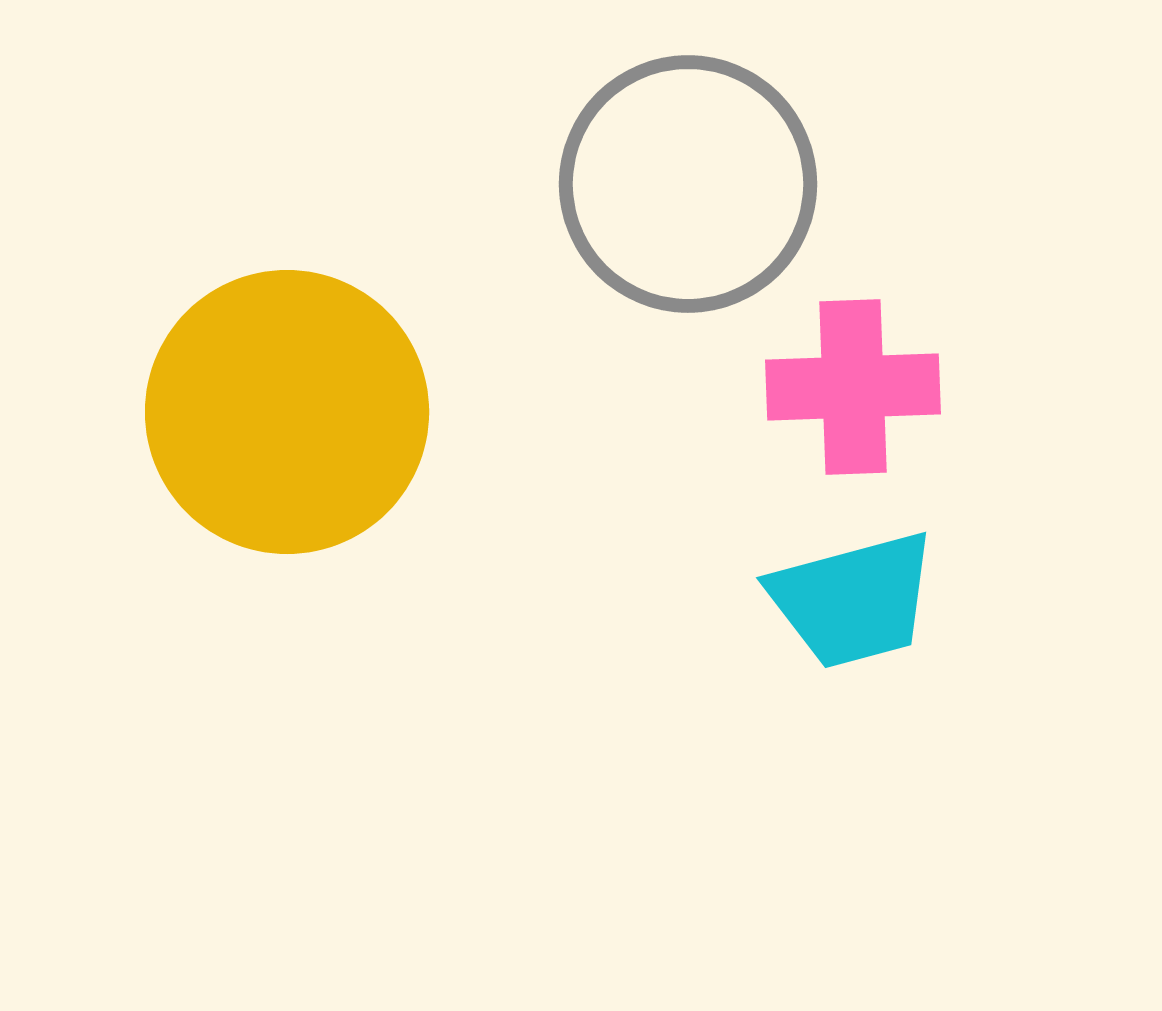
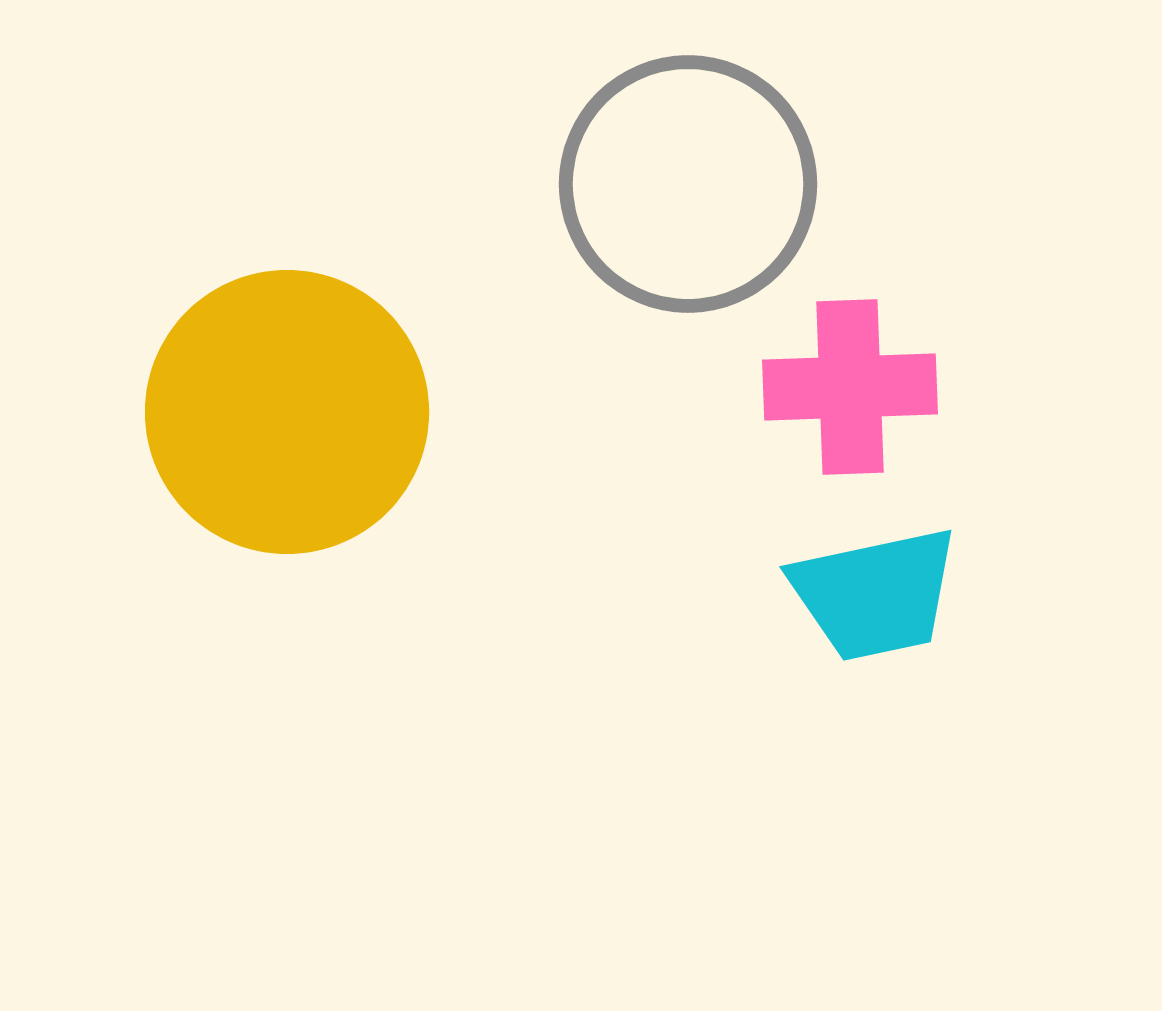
pink cross: moved 3 px left
cyan trapezoid: moved 22 px right, 6 px up; rotated 3 degrees clockwise
